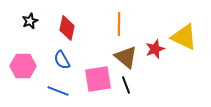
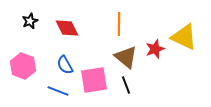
red diamond: rotated 40 degrees counterclockwise
blue semicircle: moved 3 px right, 5 px down
pink hexagon: rotated 20 degrees clockwise
pink square: moved 4 px left, 1 px down
